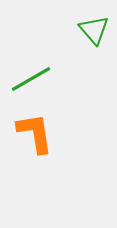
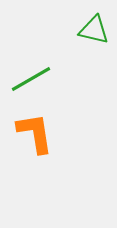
green triangle: rotated 36 degrees counterclockwise
